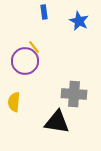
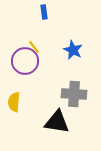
blue star: moved 6 px left, 29 px down
